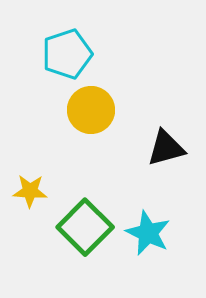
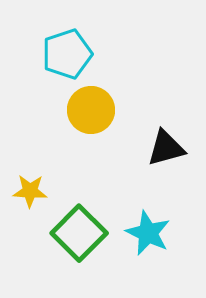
green square: moved 6 px left, 6 px down
